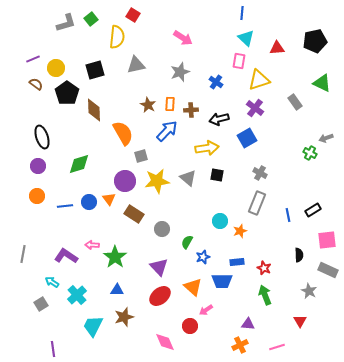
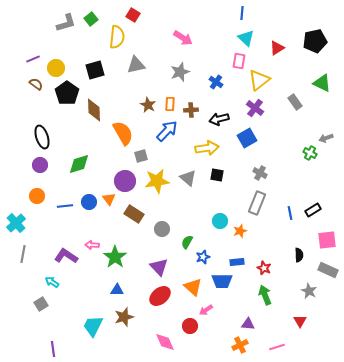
red triangle at (277, 48): rotated 28 degrees counterclockwise
yellow triangle at (259, 80): rotated 20 degrees counterclockwise
purple circle at (38, 166): moved 2 px right, 1 px up
blue line at (288, 215): moved 2 px right, 2 px up
cyan cross at (77, 295): moved 61 px left, 72 px up
